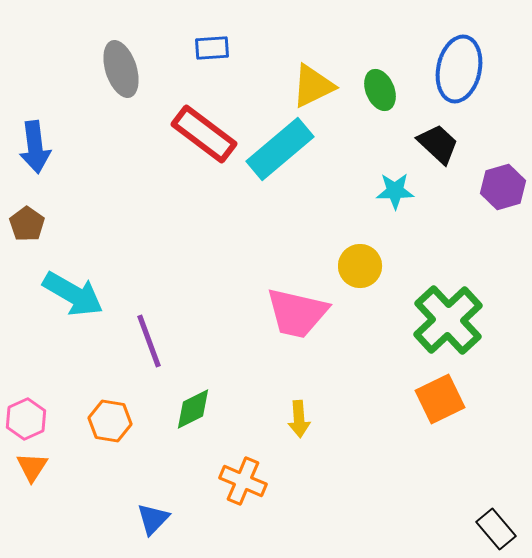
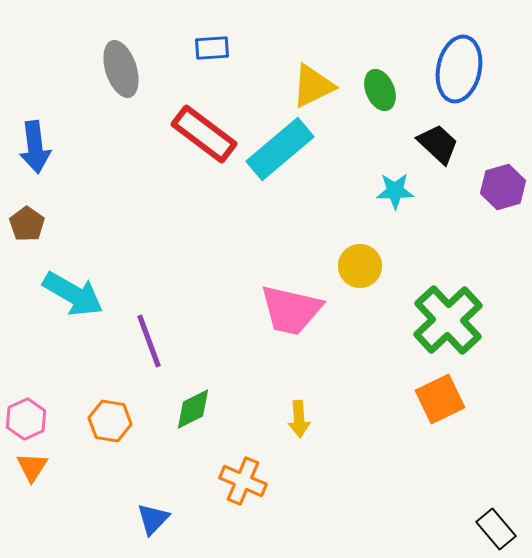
pink trapezoid: moved 6 px left, 3 px up
